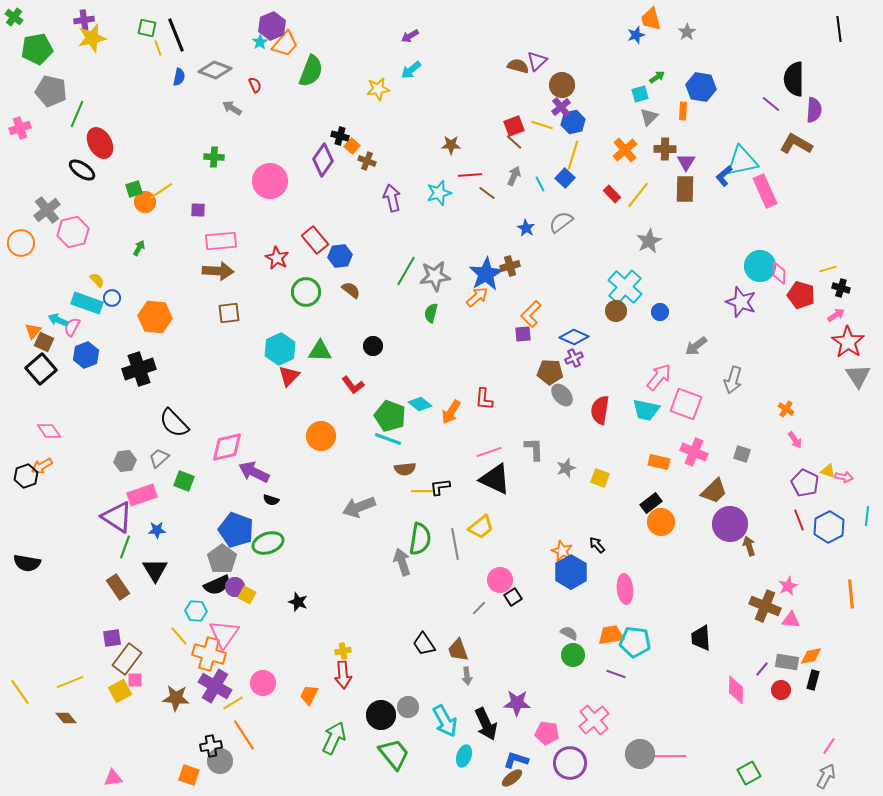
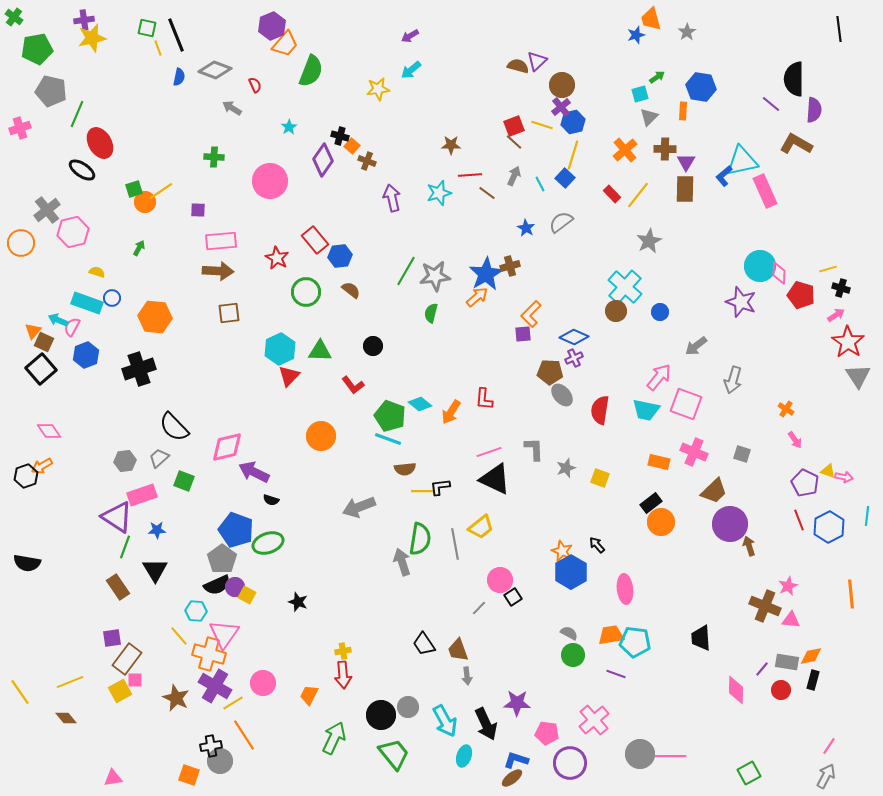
cyan star at (260, 42): moved 29 px right, 85 px down
yellow semicircle at (97, 280): moved 8 px up; rotated 28 degrees counterclockwise
black semicircle at (174, 423): moved 4 px down
brown star at (176, 698): rotated 20 degrees clockwise
